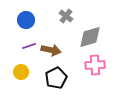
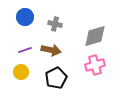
gray cross: moved 11 px left, 8 px down; rotated 24 degrees counterclockwise
blue circle: moved 1 px left, 3 px up
gray diamond: moved 5 px right, 1 px up
purple line: moved 4 px left, 4 px down
pink cross: rotated 12 degrees counterclockwise
